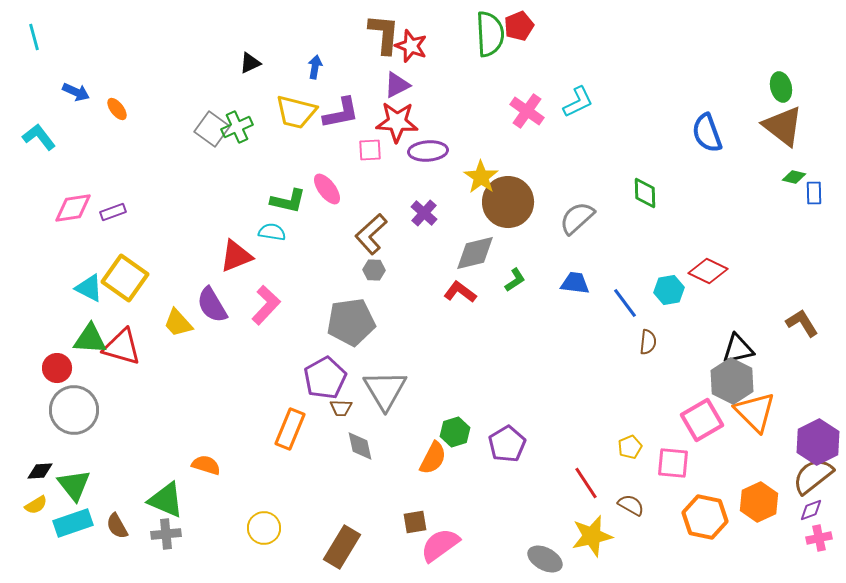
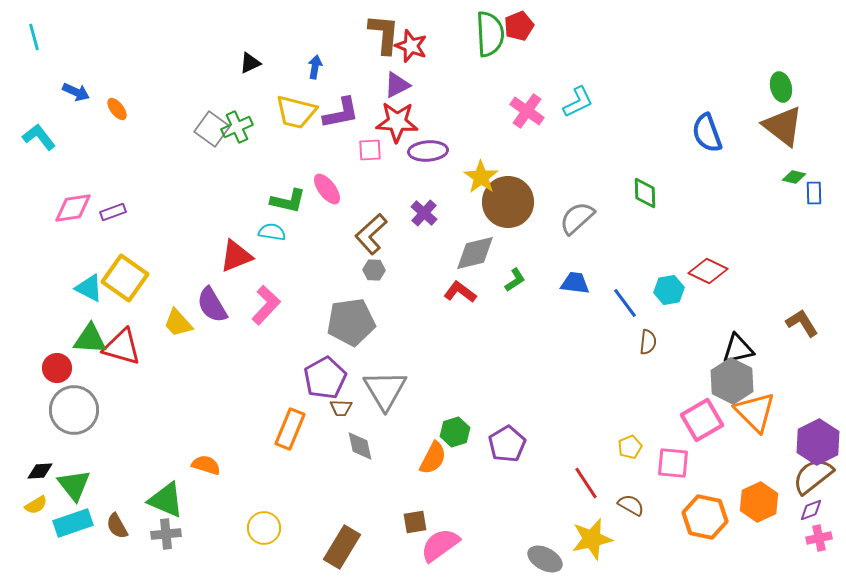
yellow star at (592, 536): moved 3 px down
